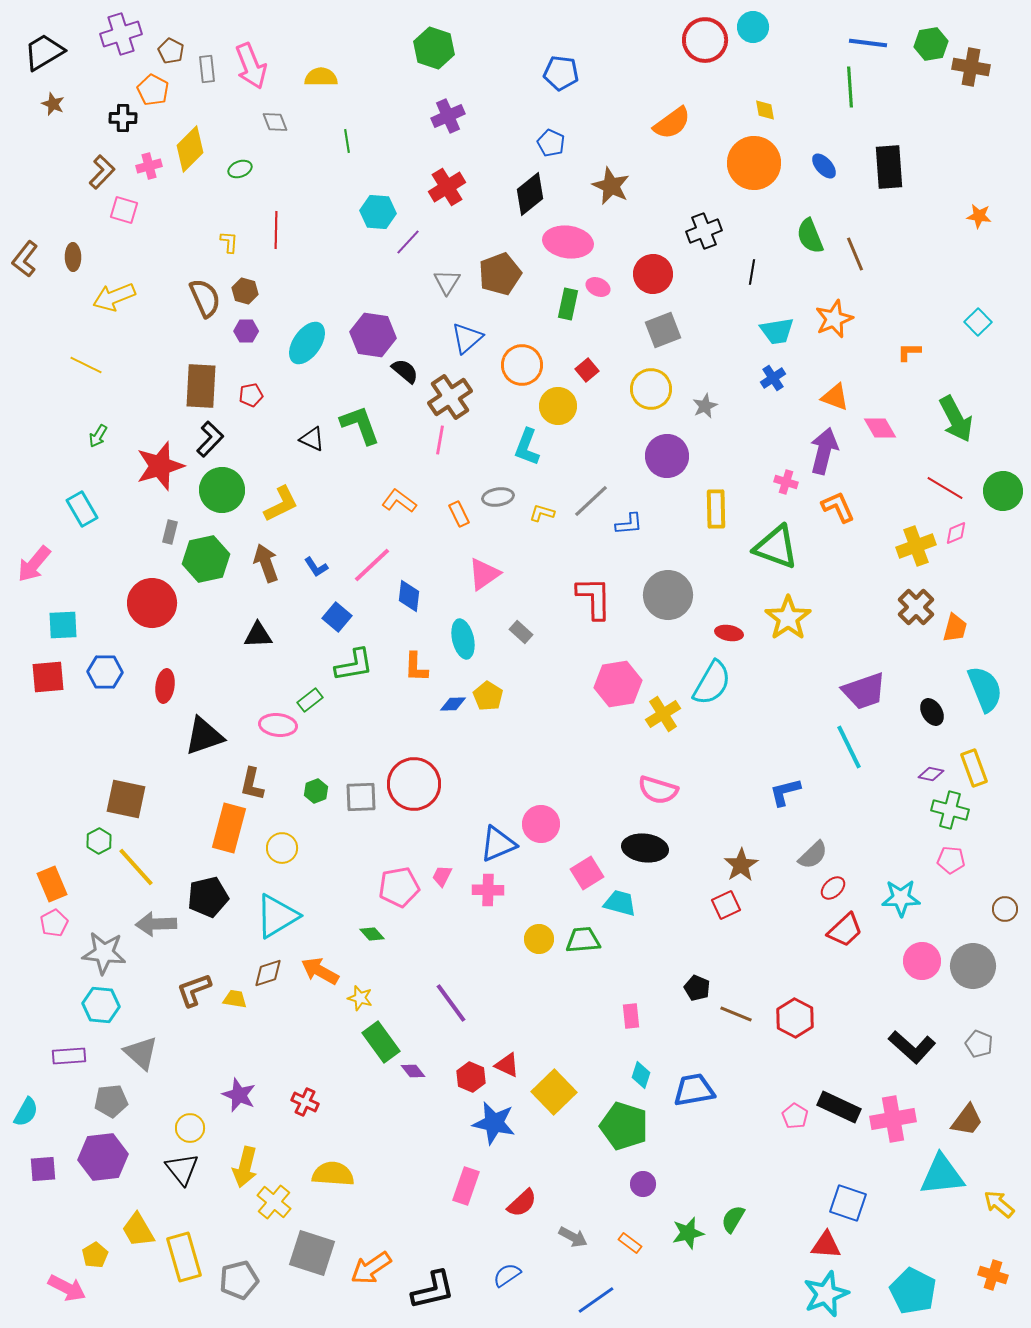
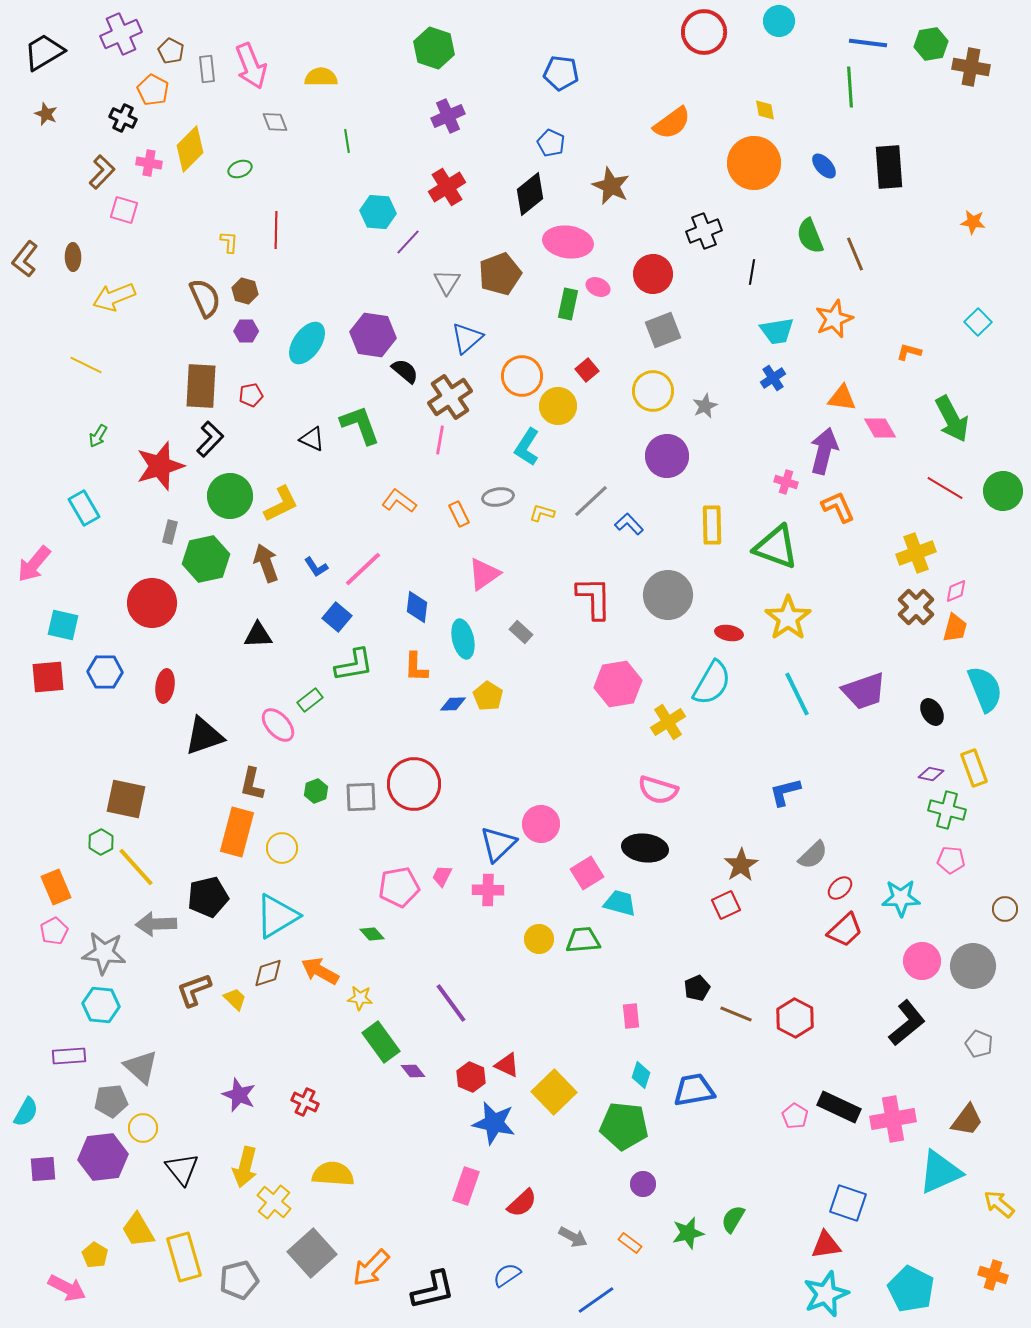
cyan circle at (753, 27): moved 26 px right, 6 px up
purple cross at (121, 34): rotated 6 degrees counterclockwise
red circle at (705, 40): moved 1 px left, 8 px up
brown star at (53, 104): moved 7 px left, 10 px down
black cross at (123, 118): rotated 24 degrees clockwise
pink cross at (149, 166): moved 3 px up; rotated 25 degrees clockwise
orange star at (979, 216): moved 6 px left, 6 px down
orange L-shape at (909, 352): rotated 15 degrees clockwise
orange circle at (522, 365): moved 11 px down
yellow circle at (651, 389): moved 2 px right, 2 px down
orange triangle at (835, 397): moved 7 px right, 1 px down; rotated 12 degrees counterclockwise
green arrow at (956, 419): moved 4 px left
cyan L-shape at (527, 447): rotated 12 degrees clockwise
green circle at (222, 490): moved 8 px right, 6 px down
cyan rectangle at (82, 509): moved 2 px right, 1 px up
yellow rectangle at (716, 509): moved 4 px left, 16 px down
blue L-shape at (629, 524): rotated 128 degrees counterclockwise
pink diamond at (956, 533): moved 58 px down
yellow cross at (916, 546): moved 7 px down
pink line at (372, 565): moved 9 px left, 4 px down
blue diamond at (409, 596): moved 8 px right, 11 px down
cyan square at (63, 625): rotated 16 degrees clockwise
yellow cross at (663, 714): moved 5 px right, 8 px down
pink ellipse at (278, 725): rotated 42 degrees clockwise
cyan line at (849, 747): moved 52 px left, 53 px up
green cross at (950, 810): moved 3 px left
orange rectangle at (229, 828): moved 8 px right, 4 px down
green hexagon at (99, 841): moved 2 px right, 1 px down
blue triangle at (498, 844): rotated 21 degrees counterclockwise
orange rectangle at (52, 884): moved 4 px right, 3 px down
red ellipse at (833, 888): moved 7 px right
pink pentagon at (54, 923): moved 8 px down
black pentagon at (697, 988): rotated 25 degrees clockwise
yellow star at (360, 998): rotated 10 degrees counterclockwise
yellow trapezoid at (235, 999): rotated 35 degrees clockwise
black L-shape at (912, 1047): moved 5 px left, 24 px up; rotated 81 degrees counterclockwise
gray triangle at (141, 1053): moved 14 px down
green pentagon at (624, 1126): rotated 12 degrees counterclockwise
yellow circle at (190, 1128): moved 47 px left
cyan triangle at (942, 1175): moved 2 px left, 3 px up; rotated 18 degrees counterclockwise
red triangle at (826, 1245): rotated 12 degrees counterclockwise
gray square at (312, 1253): rotated 30 degrees clockwise
yellow pentagon at (95, 1255): rotated 10 degrees counterclockwise
orange arrow at (371, 1268): rotated 12 degrees counterclockwise
cyan pentagon at (913, 1291): moved 2 px left, 2 px up
